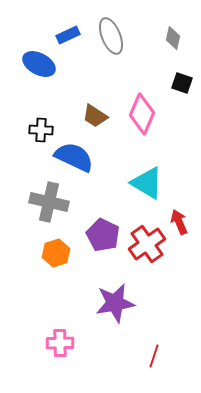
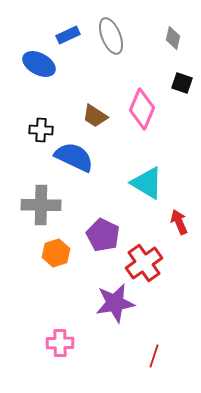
pink diamond: moved 5 px up
gray cross: moved 8 px left, 3 px down; rotated 12 degrees counterclockwise
red cross: moved 3 px left, 19 px down
